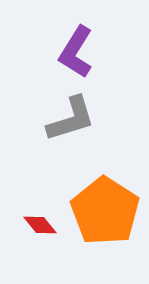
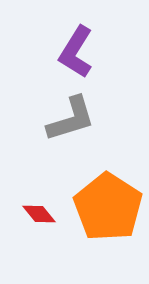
orange pentagon: moved 3 px right, 4 px up
red diamond: moved 1 px left, 11 px up
